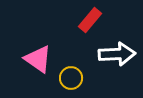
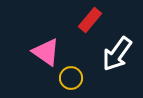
white arrow: rotated 129 degrees clockwise
pink triangle: moved 8 px right, 7 px up
